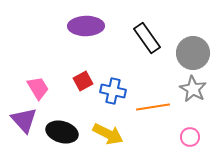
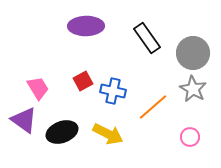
orange line: rotated 32 degrees counterclockwise
purple triangle: rotated 12 degrees counterclockwise
black ellipse: rotated 36 degrees counterclockwise
